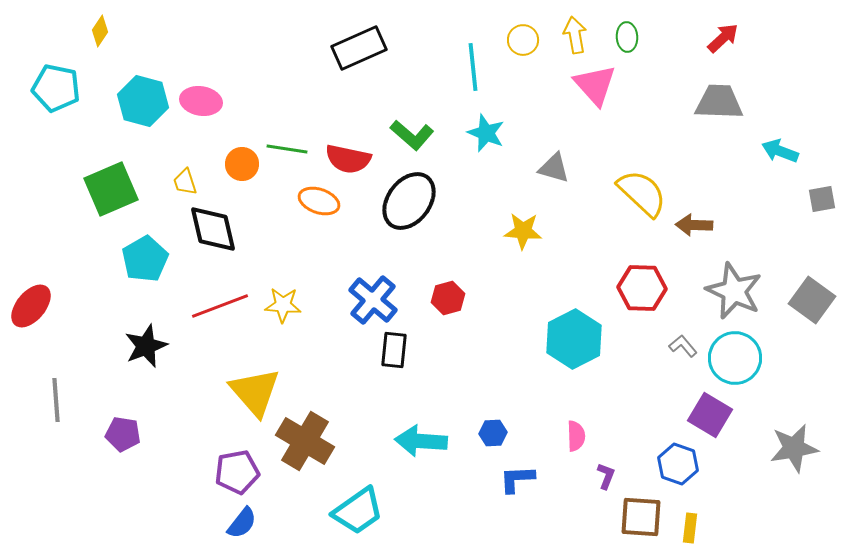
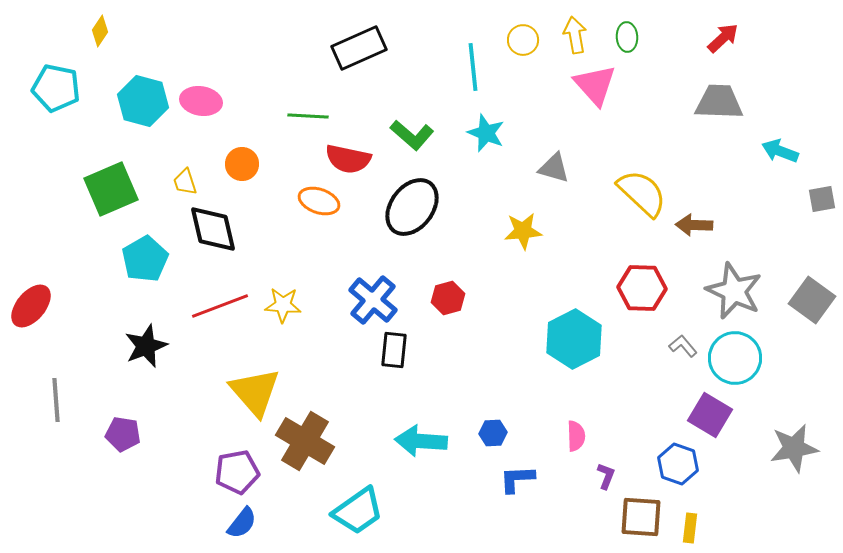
green line at (287, 149): moved 21 px right, 33 px up; rotated 6 degrees counterclockwise
black ellipse at (409, 201): moved 3 px right, 6 px down
yellow star at (523, 231): rotated 9 degrees counterclockwise
